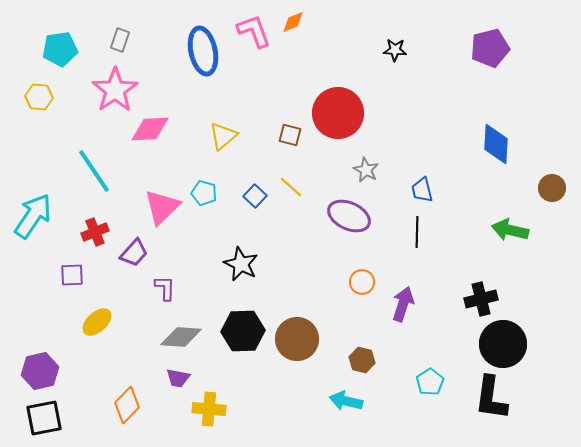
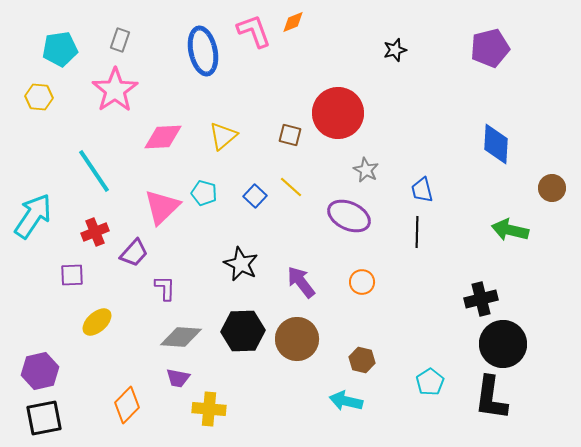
black star at (395, 50): rotated 20 degrees counterclockwise
pink diamond at (150, 129): moved 13 px right, 8 px down
purple arrow at (403, 304): moved 102 px left, 22 px up; rotated 56 degrees counterclockwise
